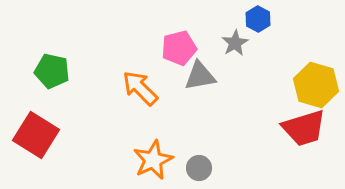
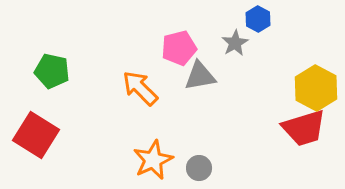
yellow hexagon: moved 3 px down; rotated 12 degrees clockwise
